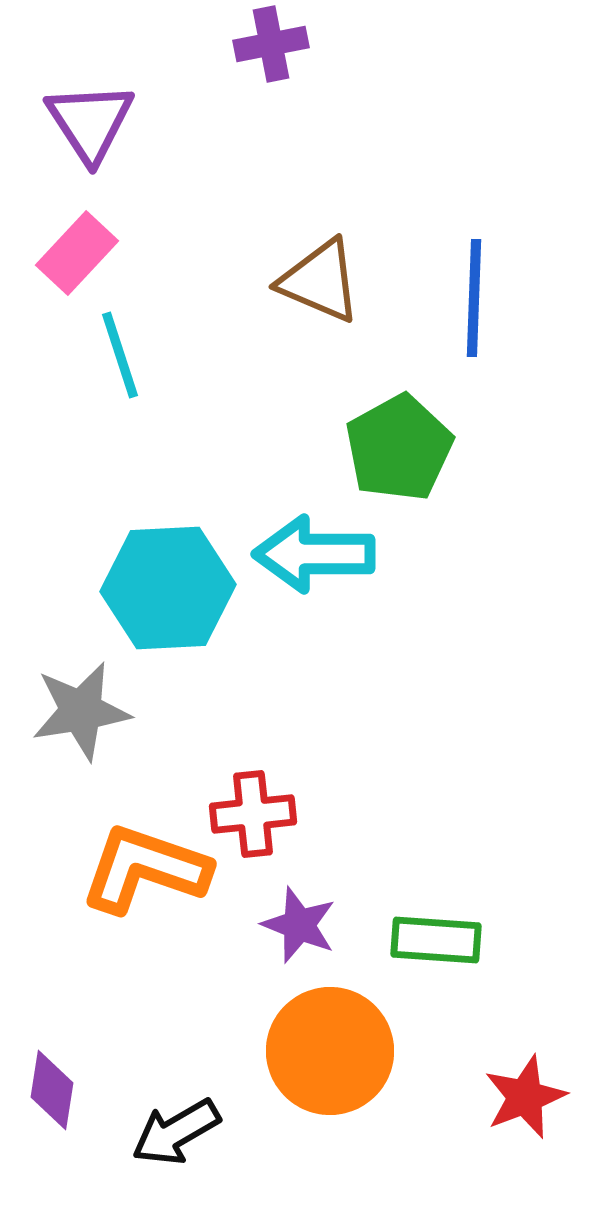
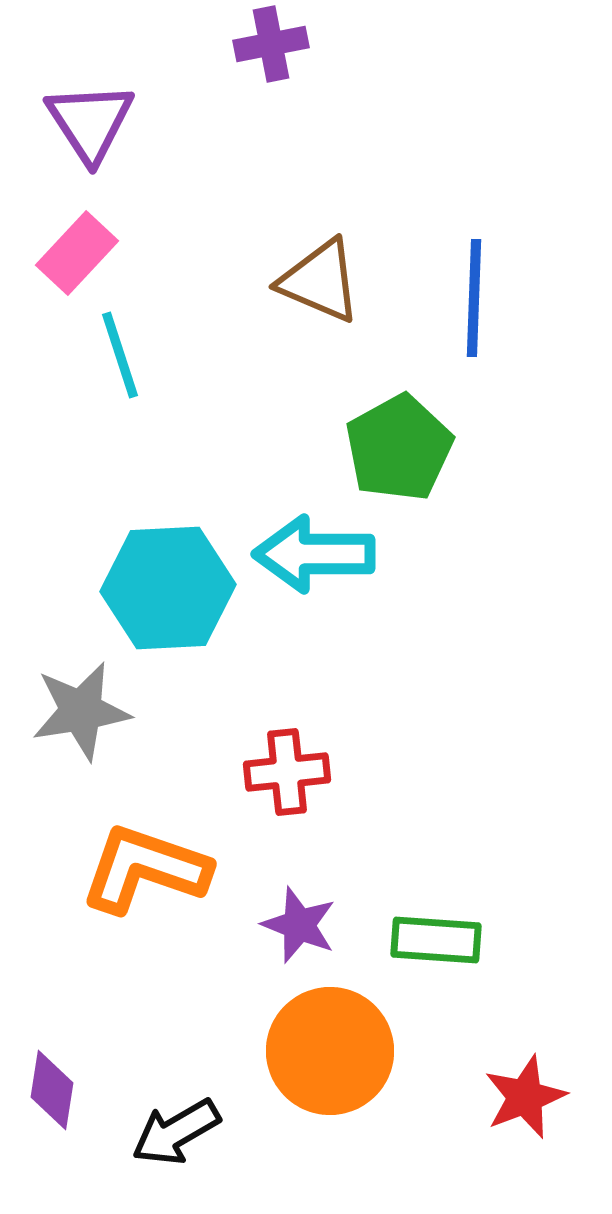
red cross: moved 34 px right, 42 px up
